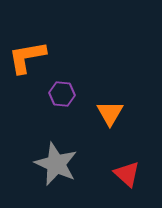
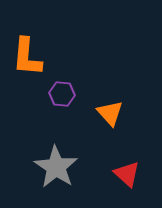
orange L-shape: rotated 75 degrees counterclockwise
orange triangle: rotated 12 degrees counterclockwise
gray star: moved 3 px down; rotated 9 degrees clockwise
